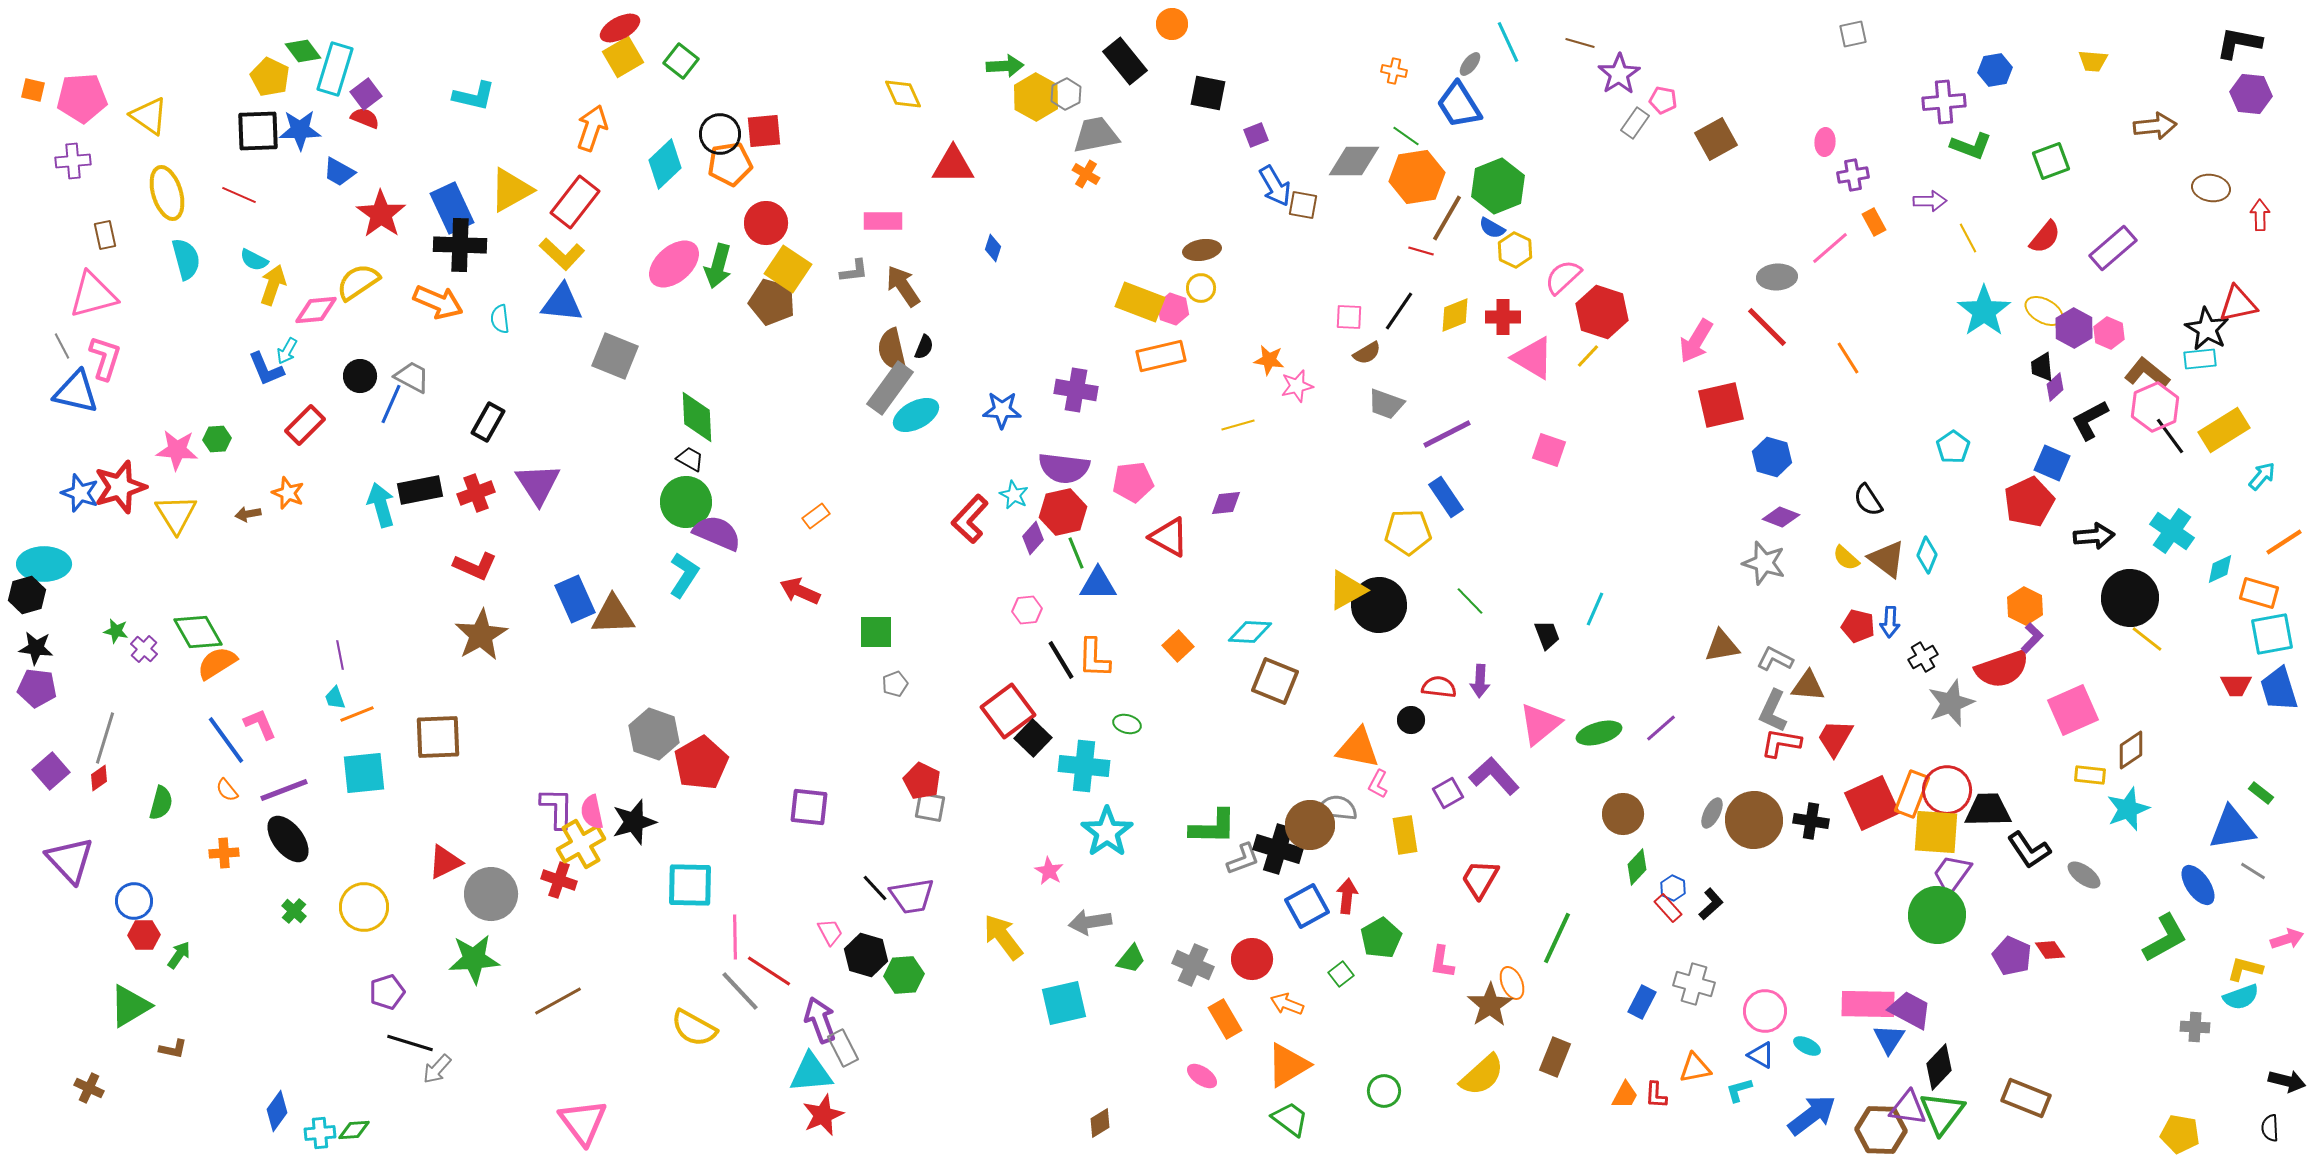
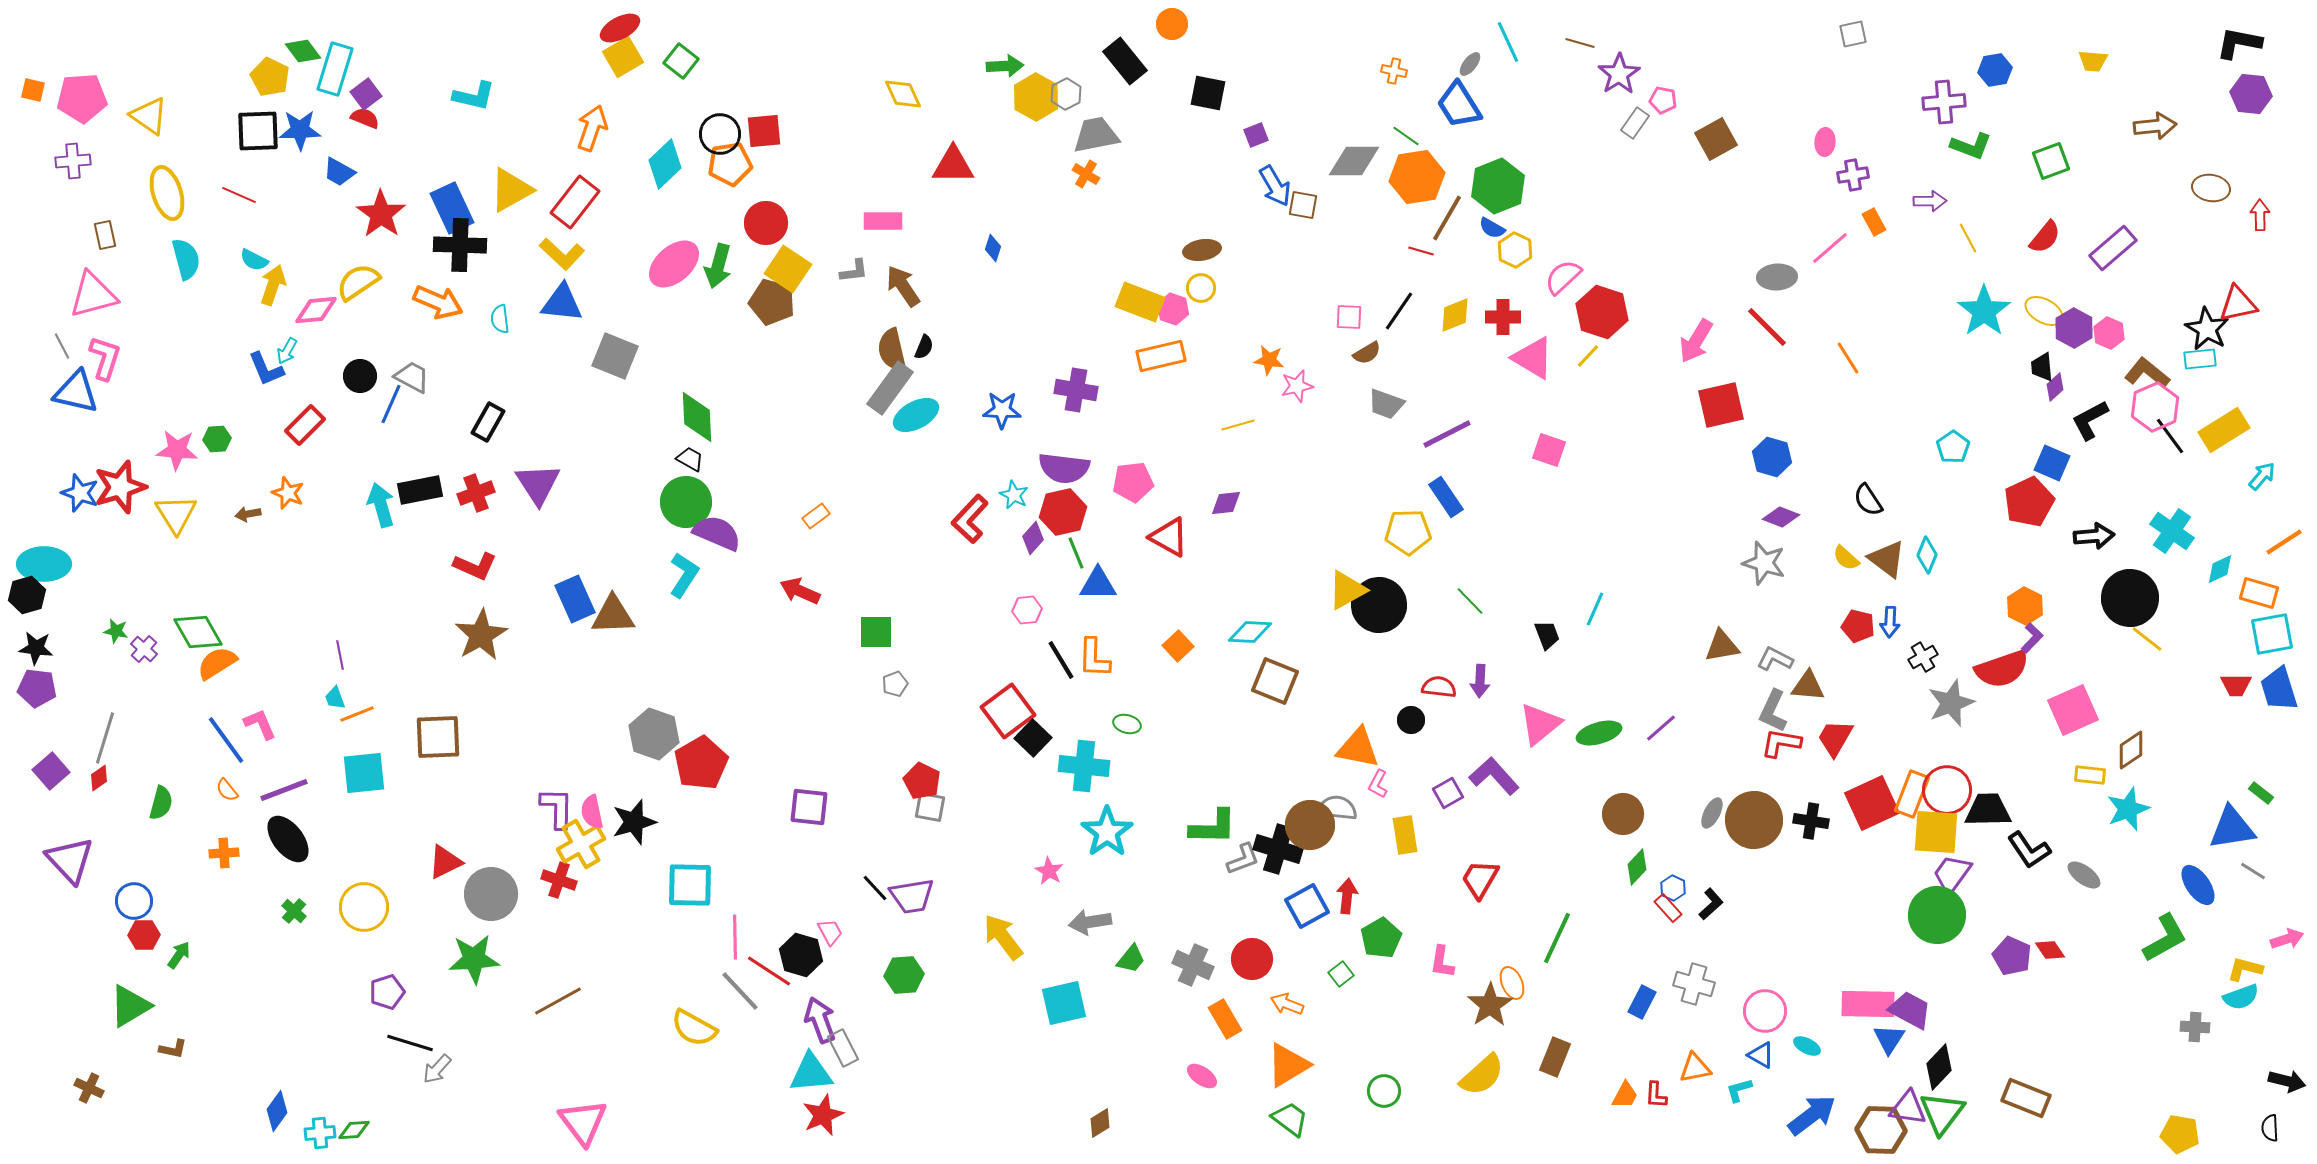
black hexagon at (866, 955): moved 65 px left
